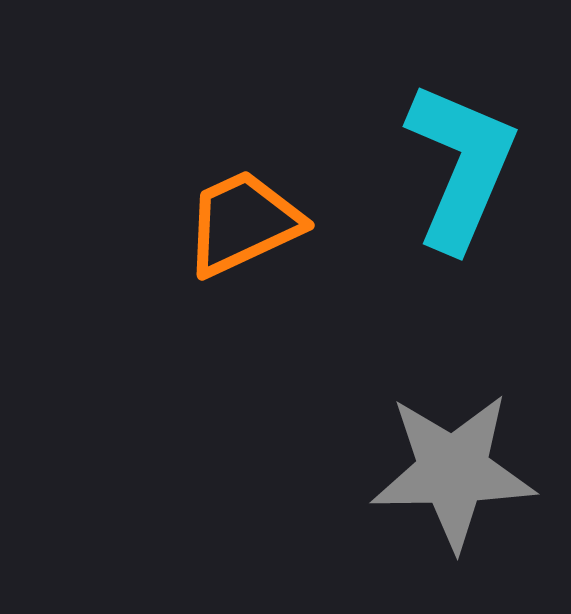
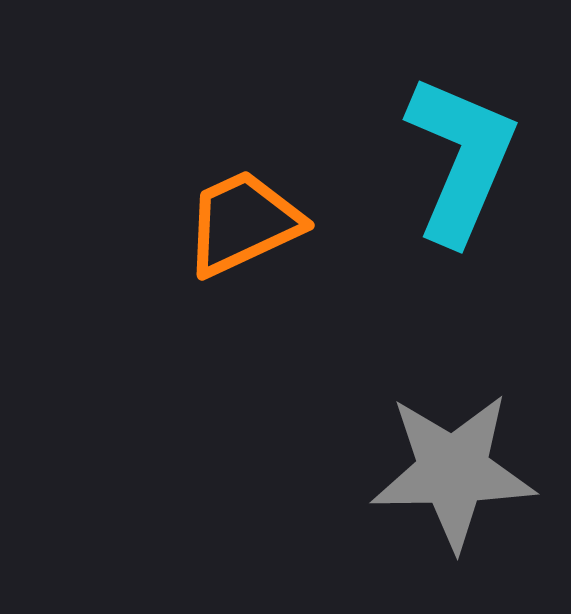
cyan L-shape: moved 7 px up
